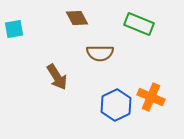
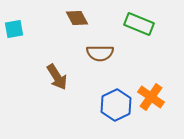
orange cross: rotated 12 degrees clockwise
